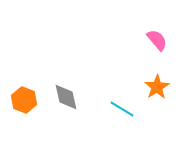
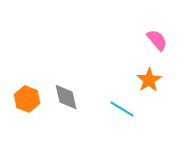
orange star: moved 8 px left, 7 px up
orange hexagon: moved 3 px right, 1 px up
